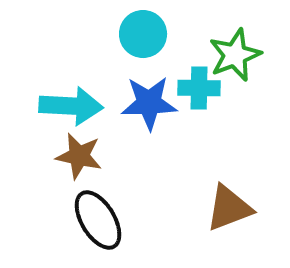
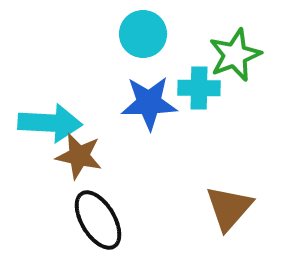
cyan arrow: moved 21 px left, 17 px down
brown triangle: rotated 28 degrees counterclockwise
